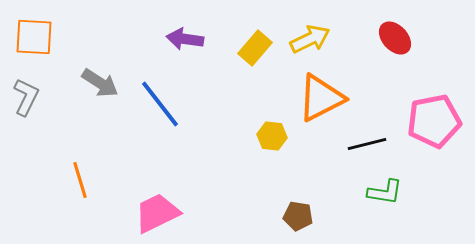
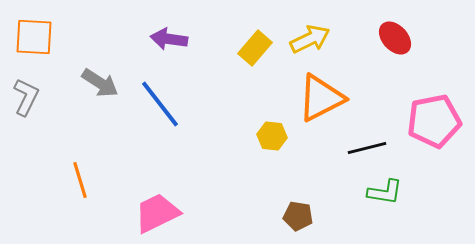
purple arrow: moved 16 px left
black line: moved 4 px down
